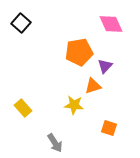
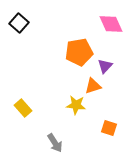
black square: moved 2 px left
yellow star: moved 2 px right
